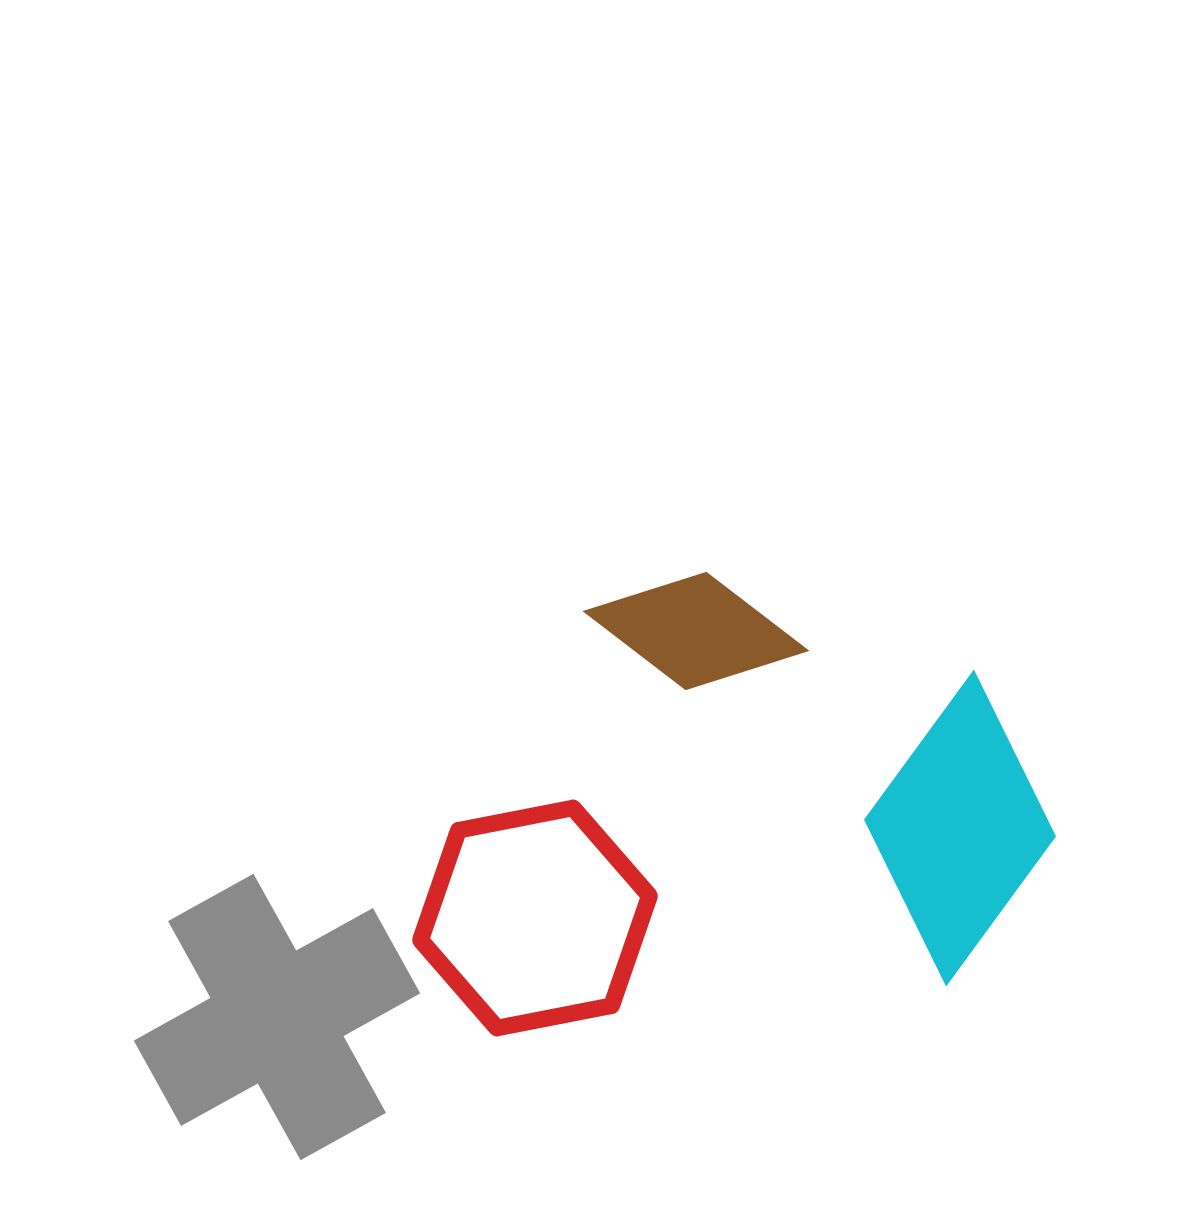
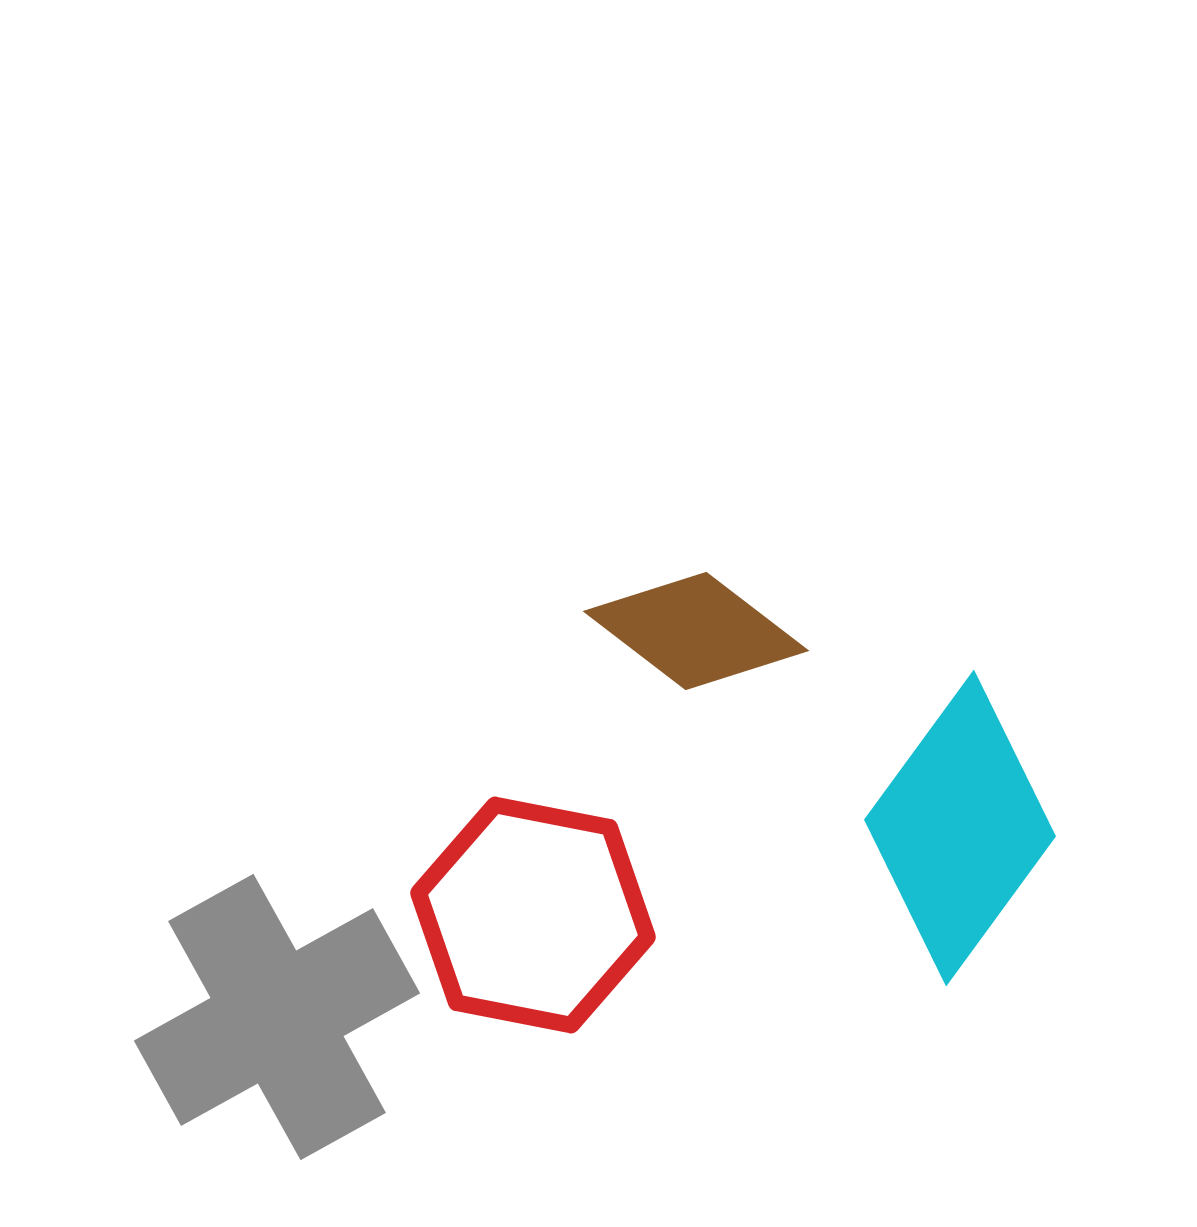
red hexagon: moved 2 px left, 3 px up; rotated 22 degrees clockwise
